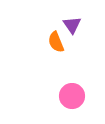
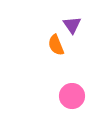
orange semicircle: moved 3 px down
